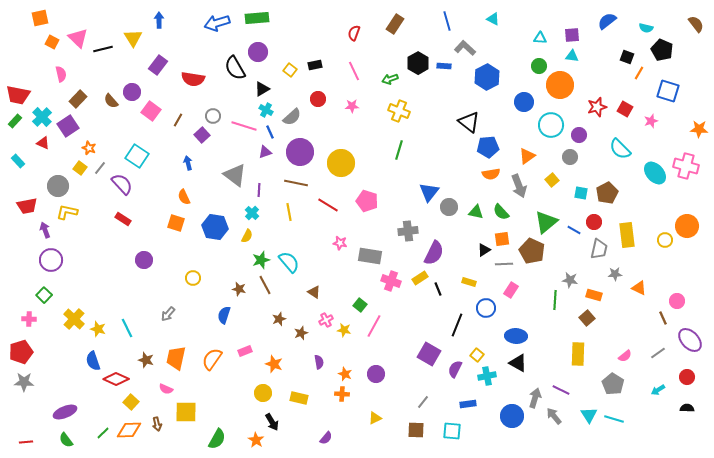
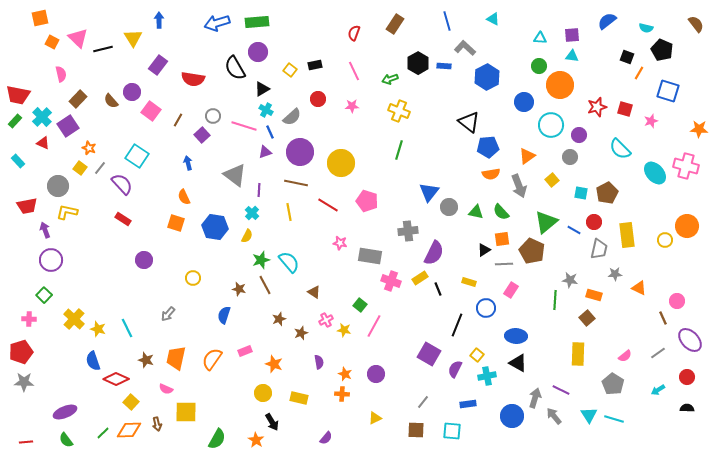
green rectangle at (257, 18): moved 4 px down
red square at (625, 109): rotated 14 degrees counterclockwise
